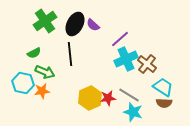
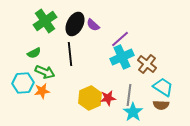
cyan cross: moved 4 px left, 2 px up
cyan hexagon: rotated 15 degrees counterclockwise
gray line: rotated 65 degrees clockwise
brown semicircle: moved 3 px left, 2 px down
cyan star: rotated 18 degrees clockwise
